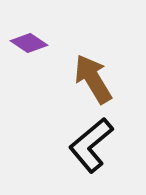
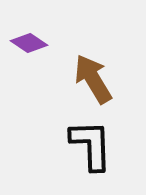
black L-shape: rotated 128 degrees clockwise
